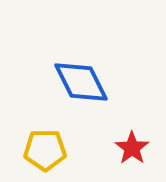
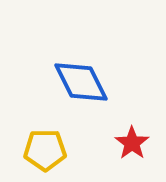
red star: moved 5 px up
